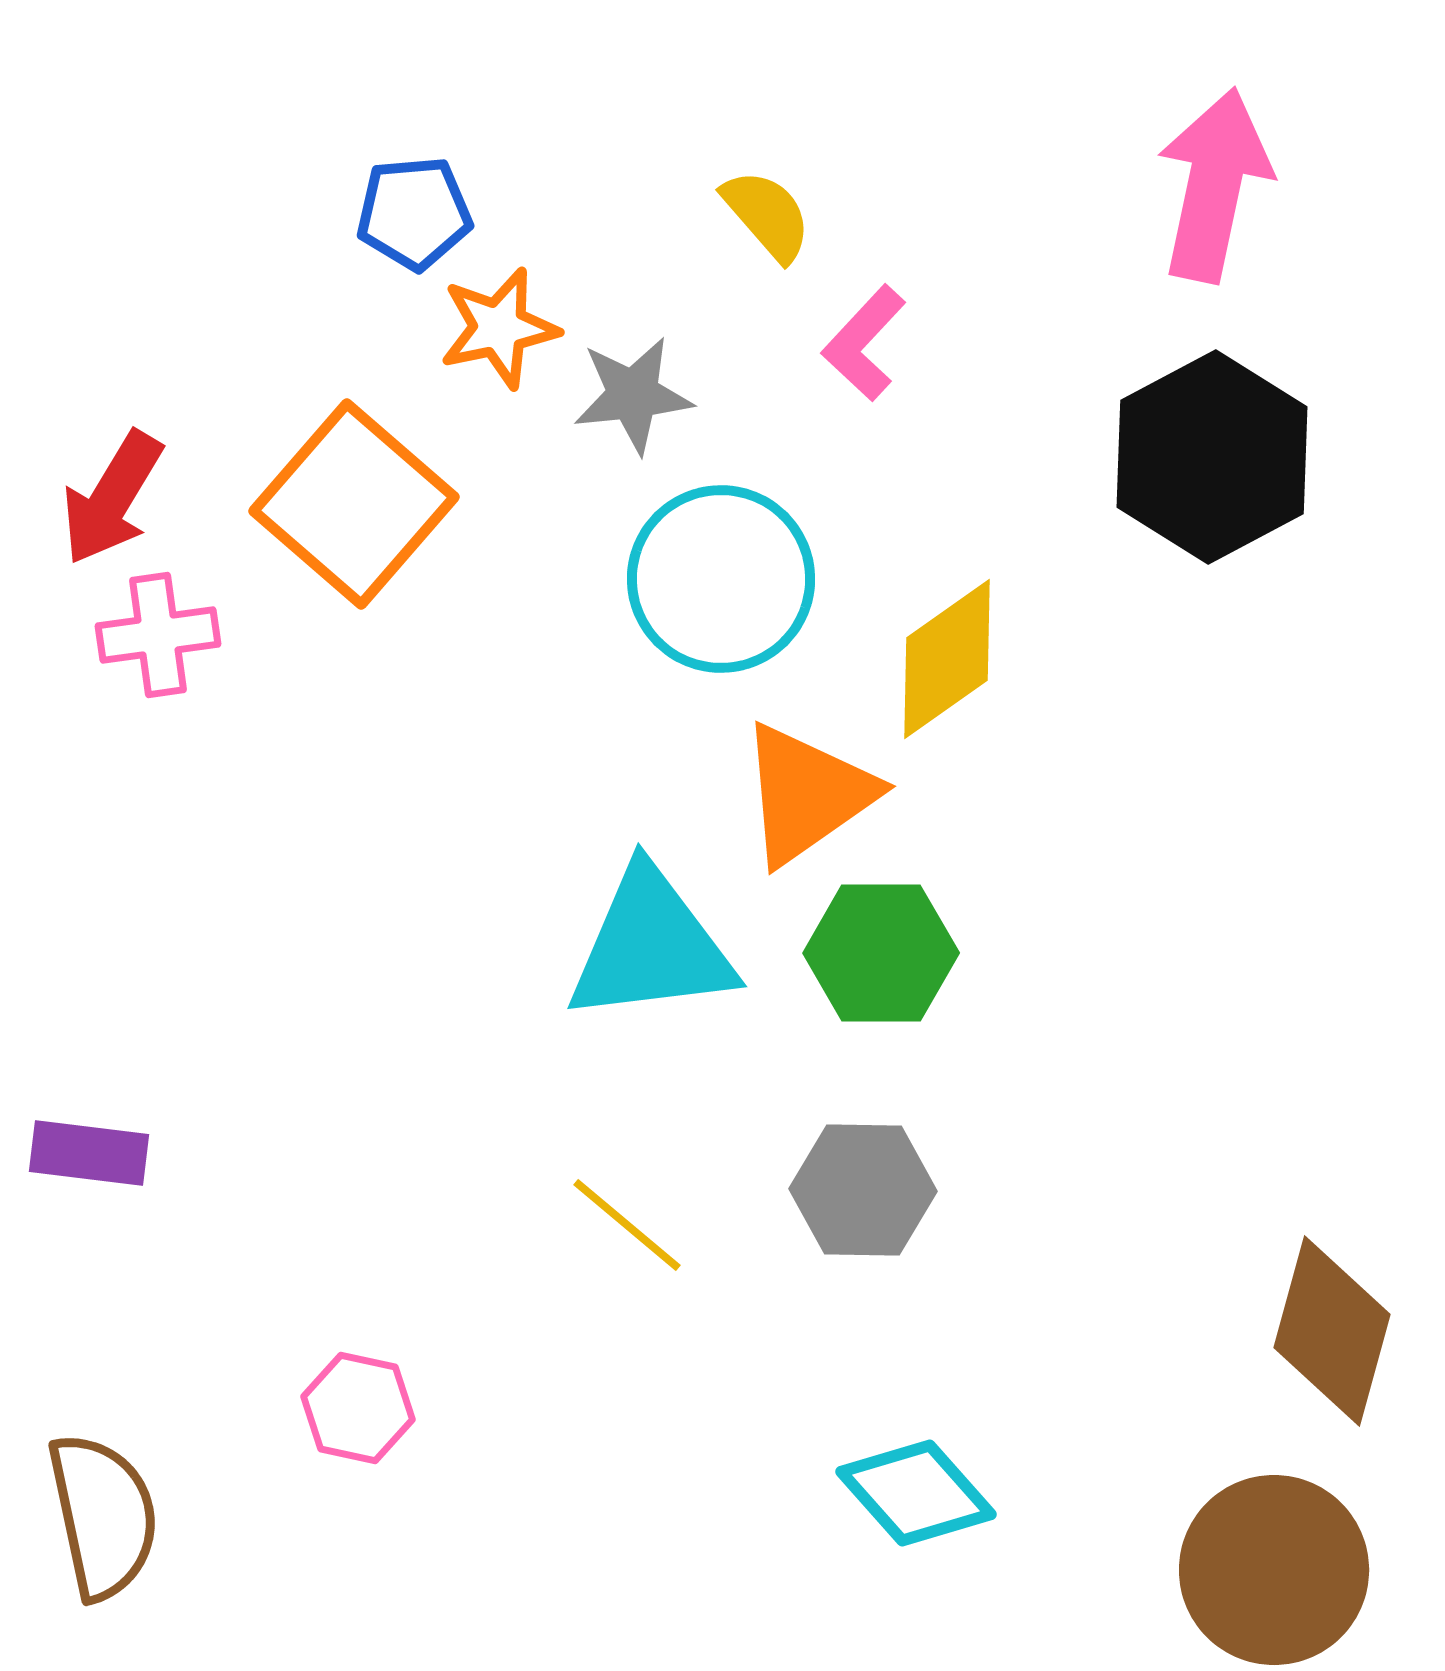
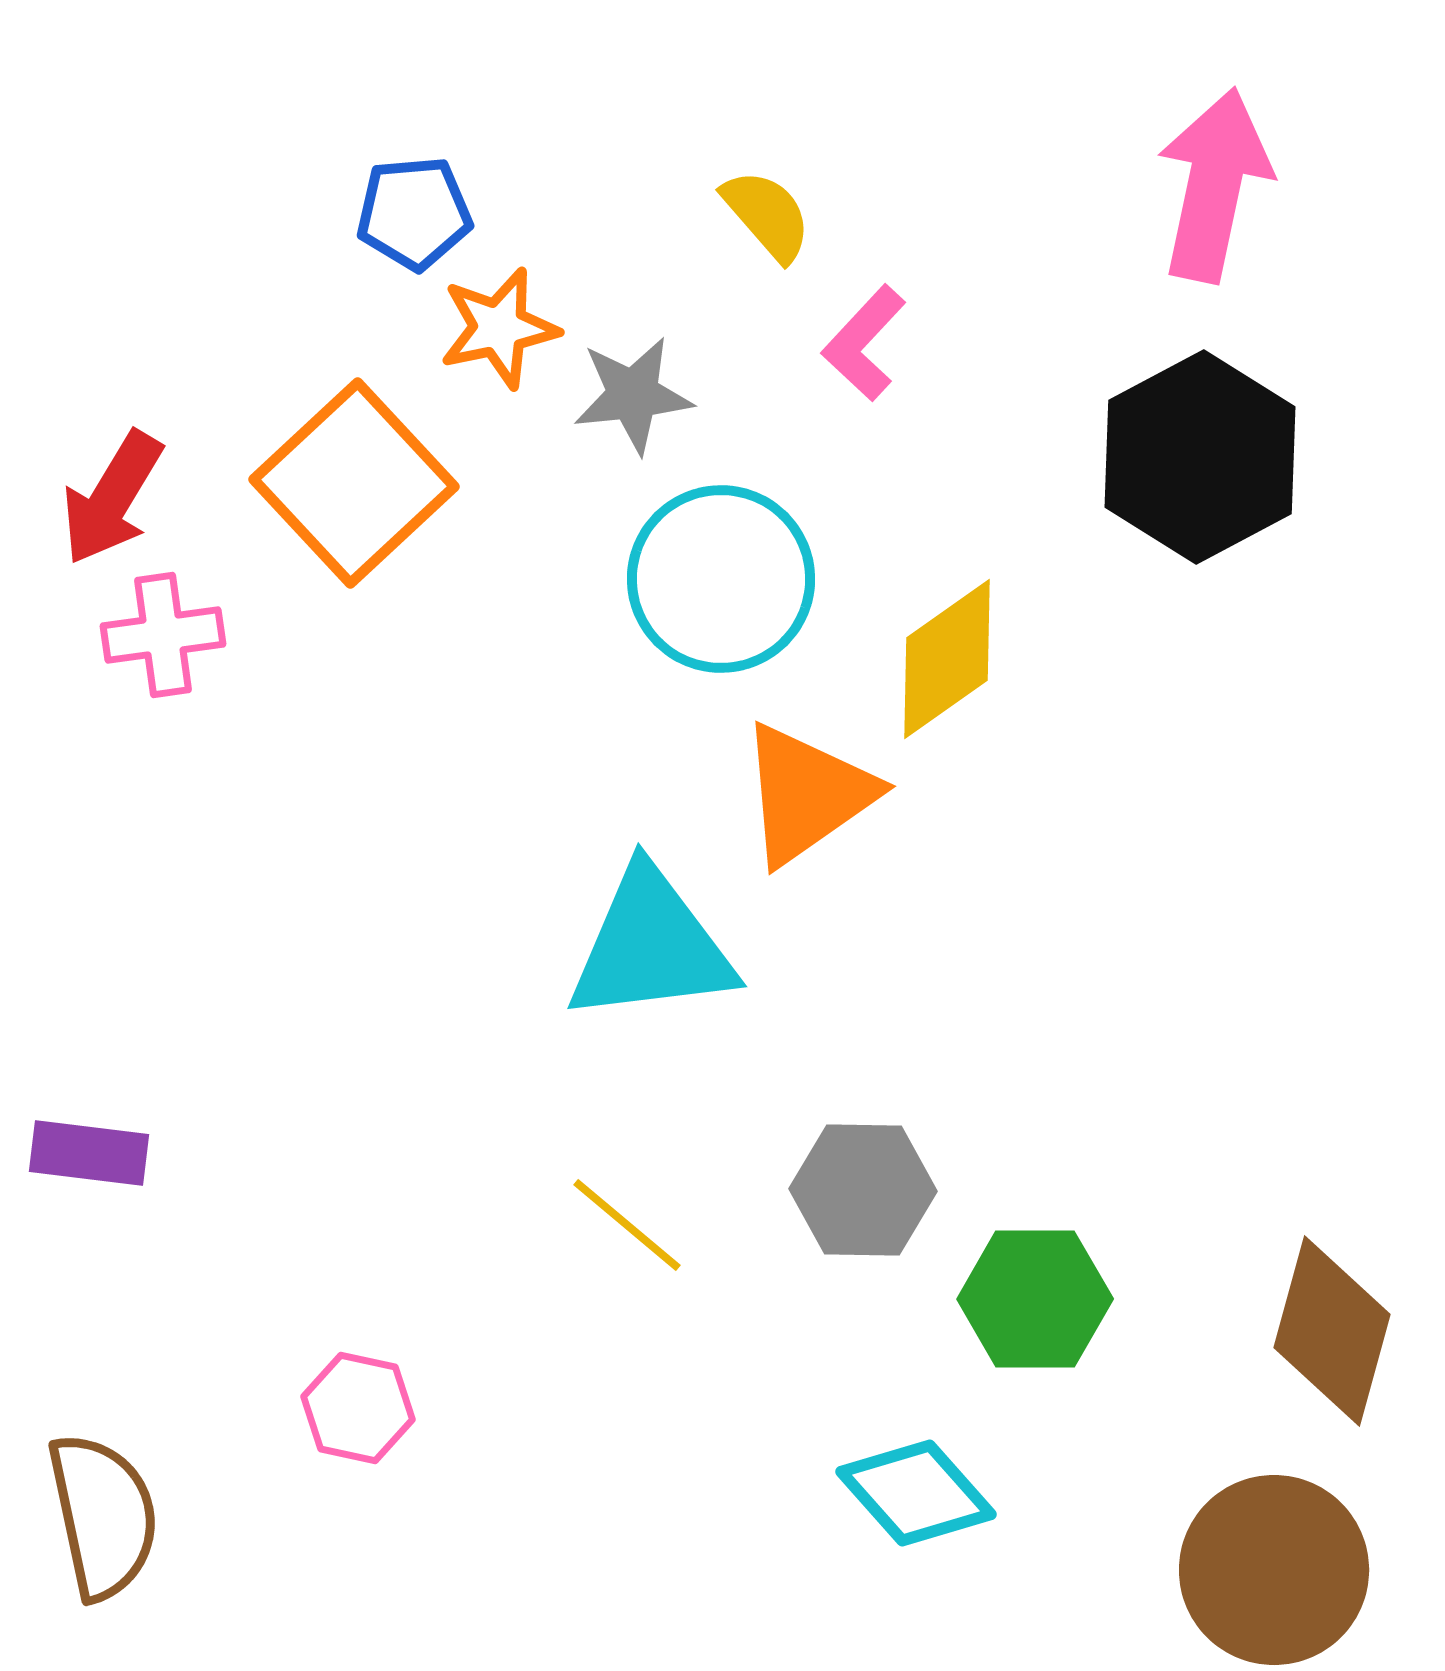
black hexagon: moved 12 px left
orange square: moved 21 px up; rotated 6 degrees clockwise
pink cross: moved 5 px right
green hexagon: moved 154 px right, 346 px down
